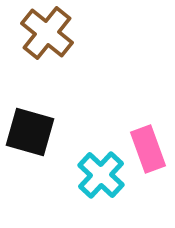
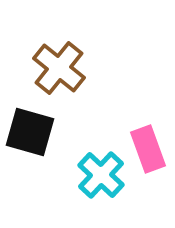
brown cross: moved 12 px right, 35 px down
